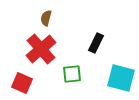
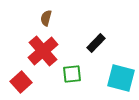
black rectangle: rotated 18 degrees clockwise
red cross: moved 2 px right, 2 px down
red square: moved 1 px left, 1 px up; rotated 25 degrees clockwise
